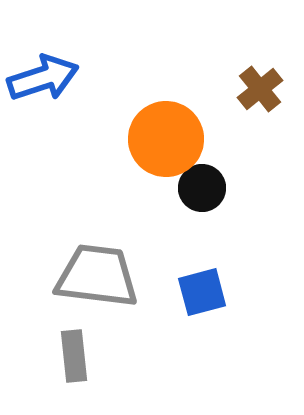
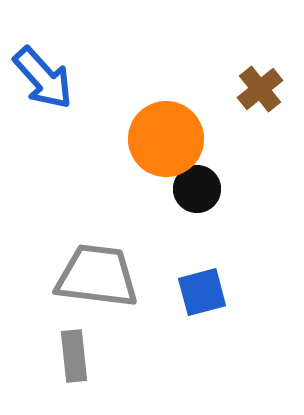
blue arrow: rotated 66 degrees clockwise
black circle: moved 5 px left, 1 px down
